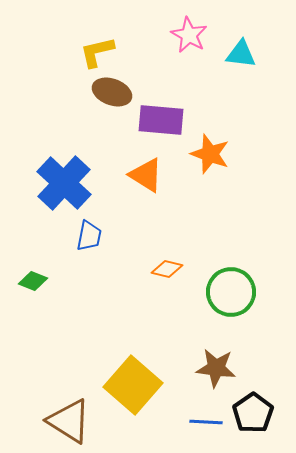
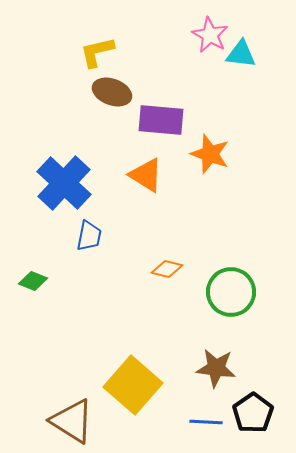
pink star: moved 21 px right
brown triangle: moved 3 px right
